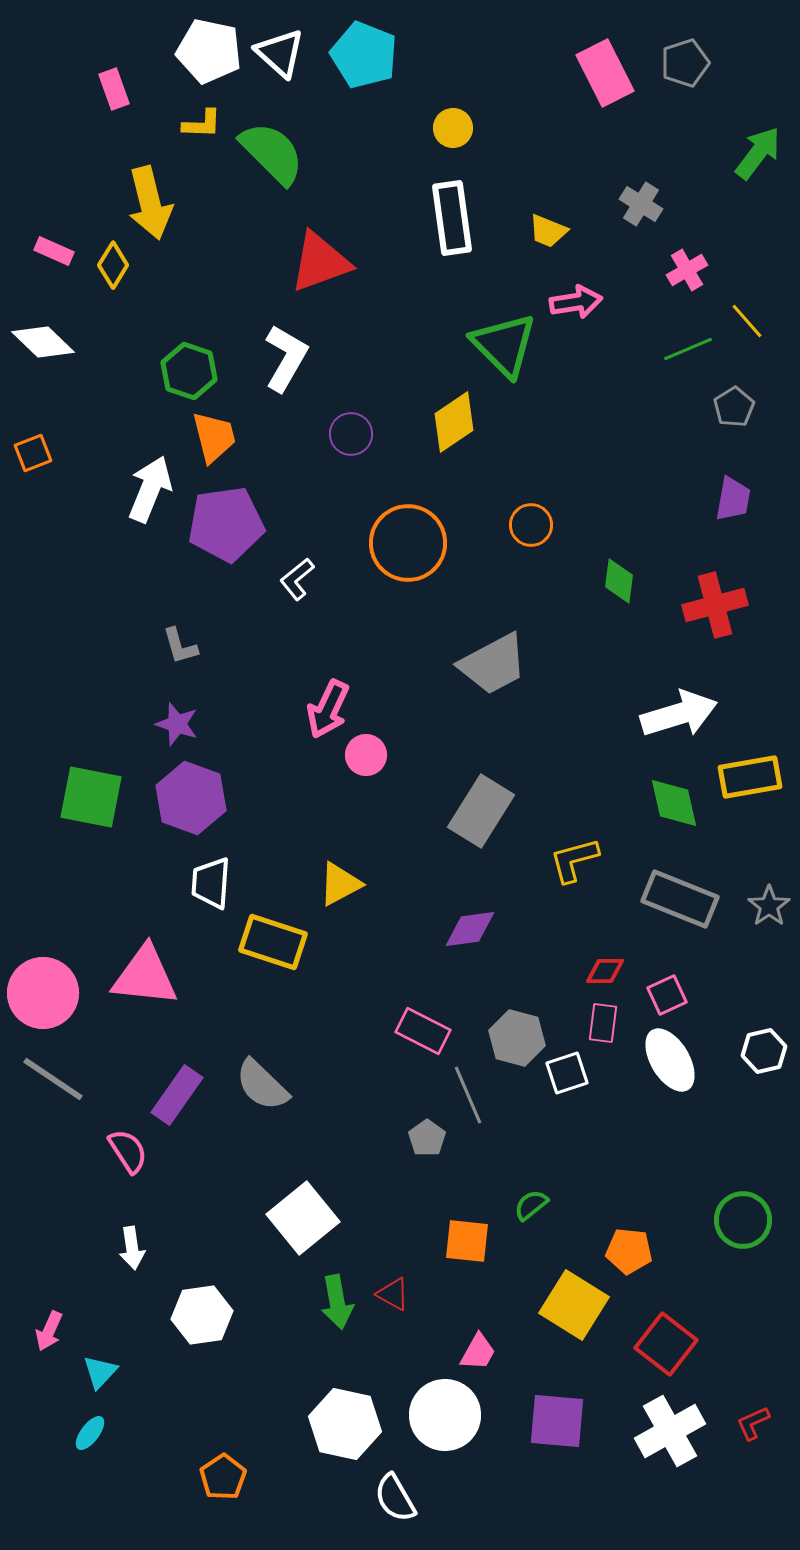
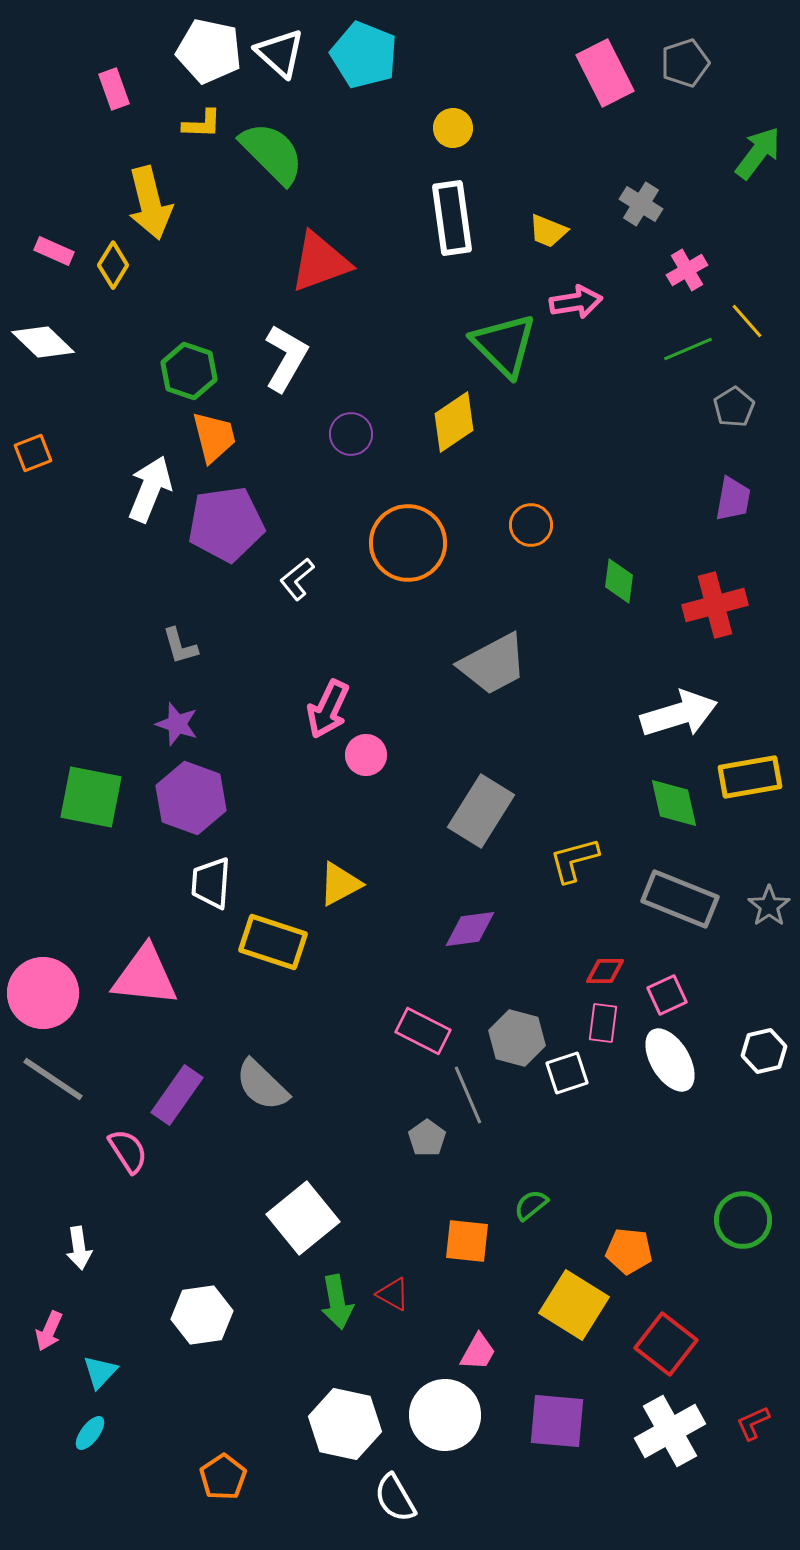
white arrow at (132, 1248): moved 53 px left
